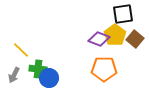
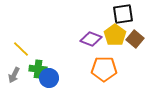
purple diamond: moved 8 px left
yellow line: moved 1 px up
